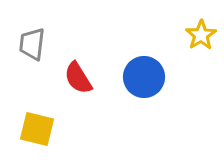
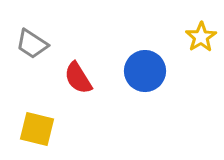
yellow star: moved 2 px down
gray trapezoid: rotated 64 degrees counterclockwise
blue circle: moved 1 px right, 6 px up
